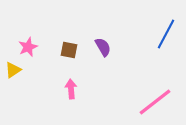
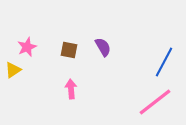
blue line: moved 2 px left, 28 px down
pink star: moved 1 px left
